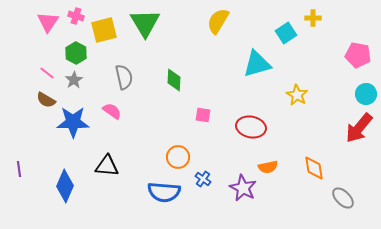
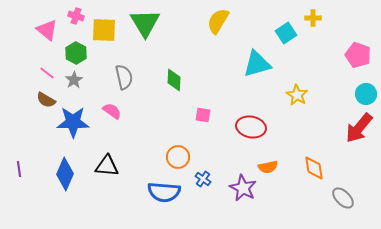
pink triangle: moved 1 px left, 8 px down; rotated 25 degrees counterclockwise
yellow square: rotated 16 degrees clockwise
pink pentagon: rotated 10 degrees clockwise
blue diamond: moved 12 px up
